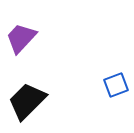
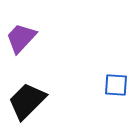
blue square: rotated 25 degrees clockwise
